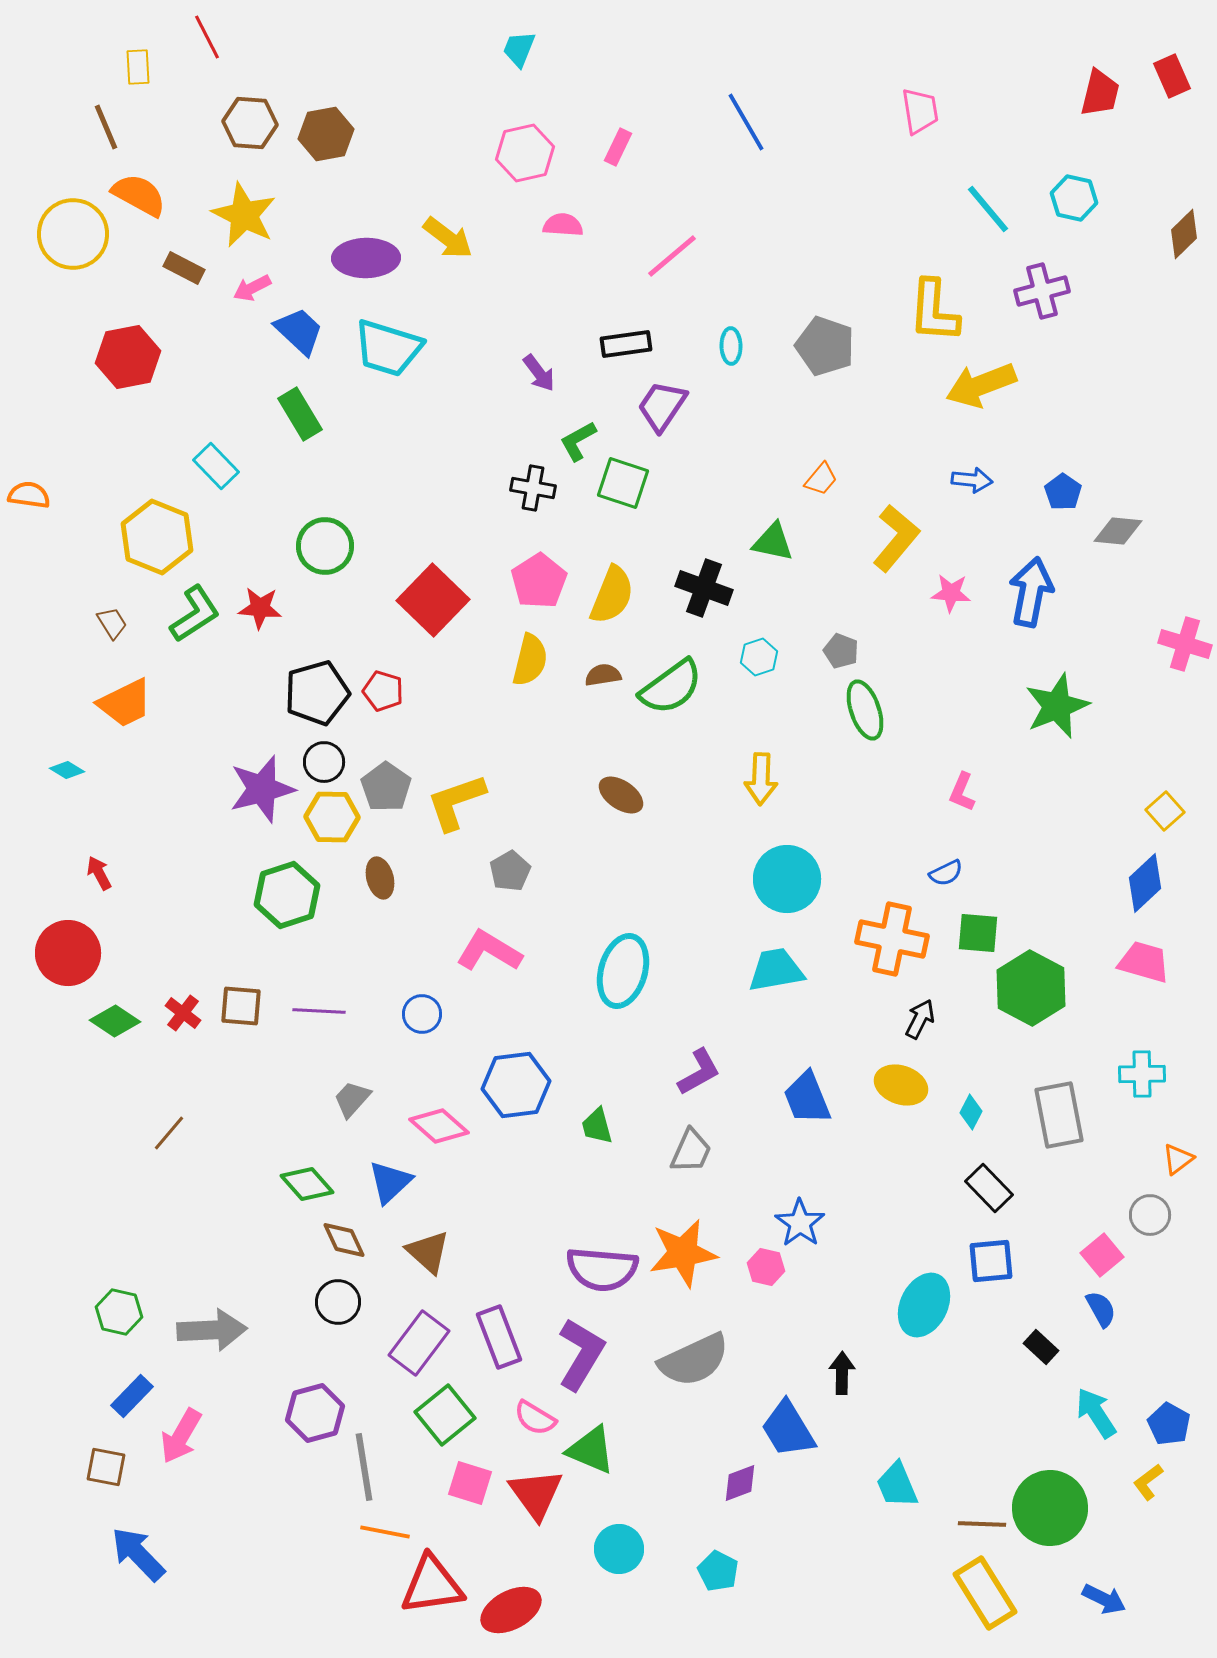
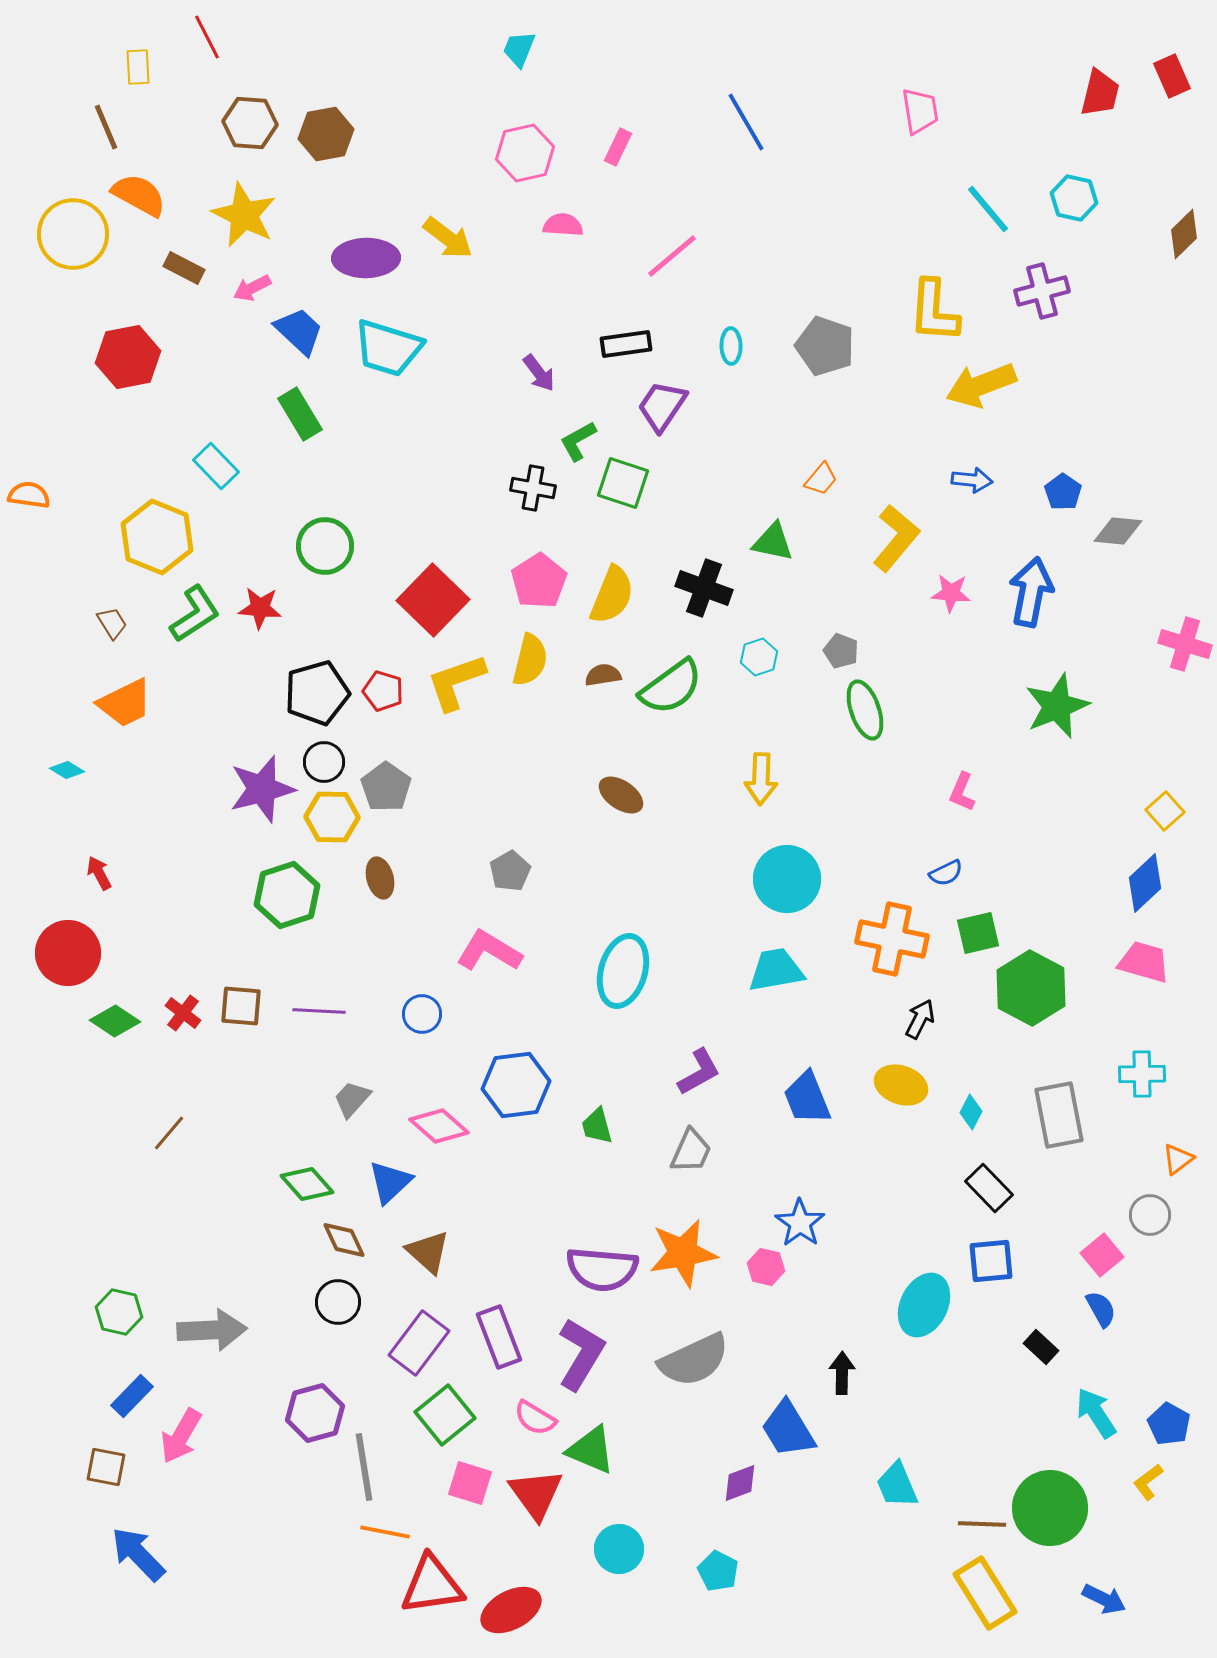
yellow L-shape at (456, 802): moved 120 px up
green square at (978, 933): rotated 18 degrees counterclockwise
